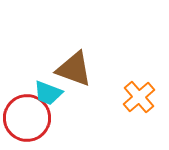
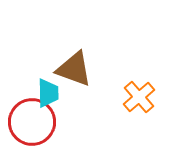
cyan trapezoid: rotated 112 degrees counterclockwise
red circle: moved 5 px right, 4 px down
